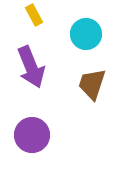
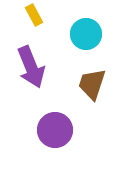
purple circle: moved 23 px right, 5 px up
